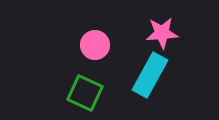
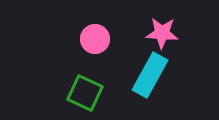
pink star: rotated 8 degrees clockwise
pink circle: moved 6 px up
